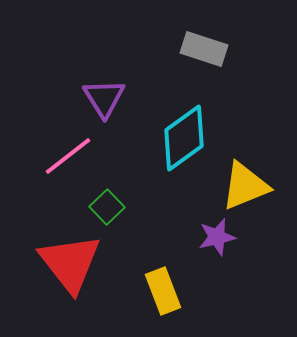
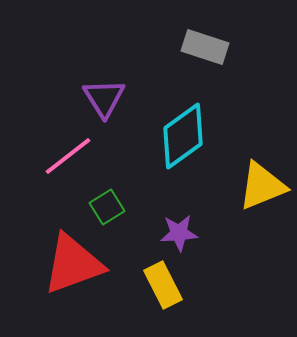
gray rectangle: moved 1 px right, 2 px up
cyan diamond: moved 1 px left, 2 px up
yellow triangle: moved 17 px right
green square: rotated 12 degrees clockwise
purple star: moved 38 px left, 4 px up; rotated 9 degrees clockwise
red triangle: moved 3 px right, 1 px down; rotated 48 degrees clockwise
yellow rectangle: moved 6 px up; rotated 6 degrees counterclockwise
